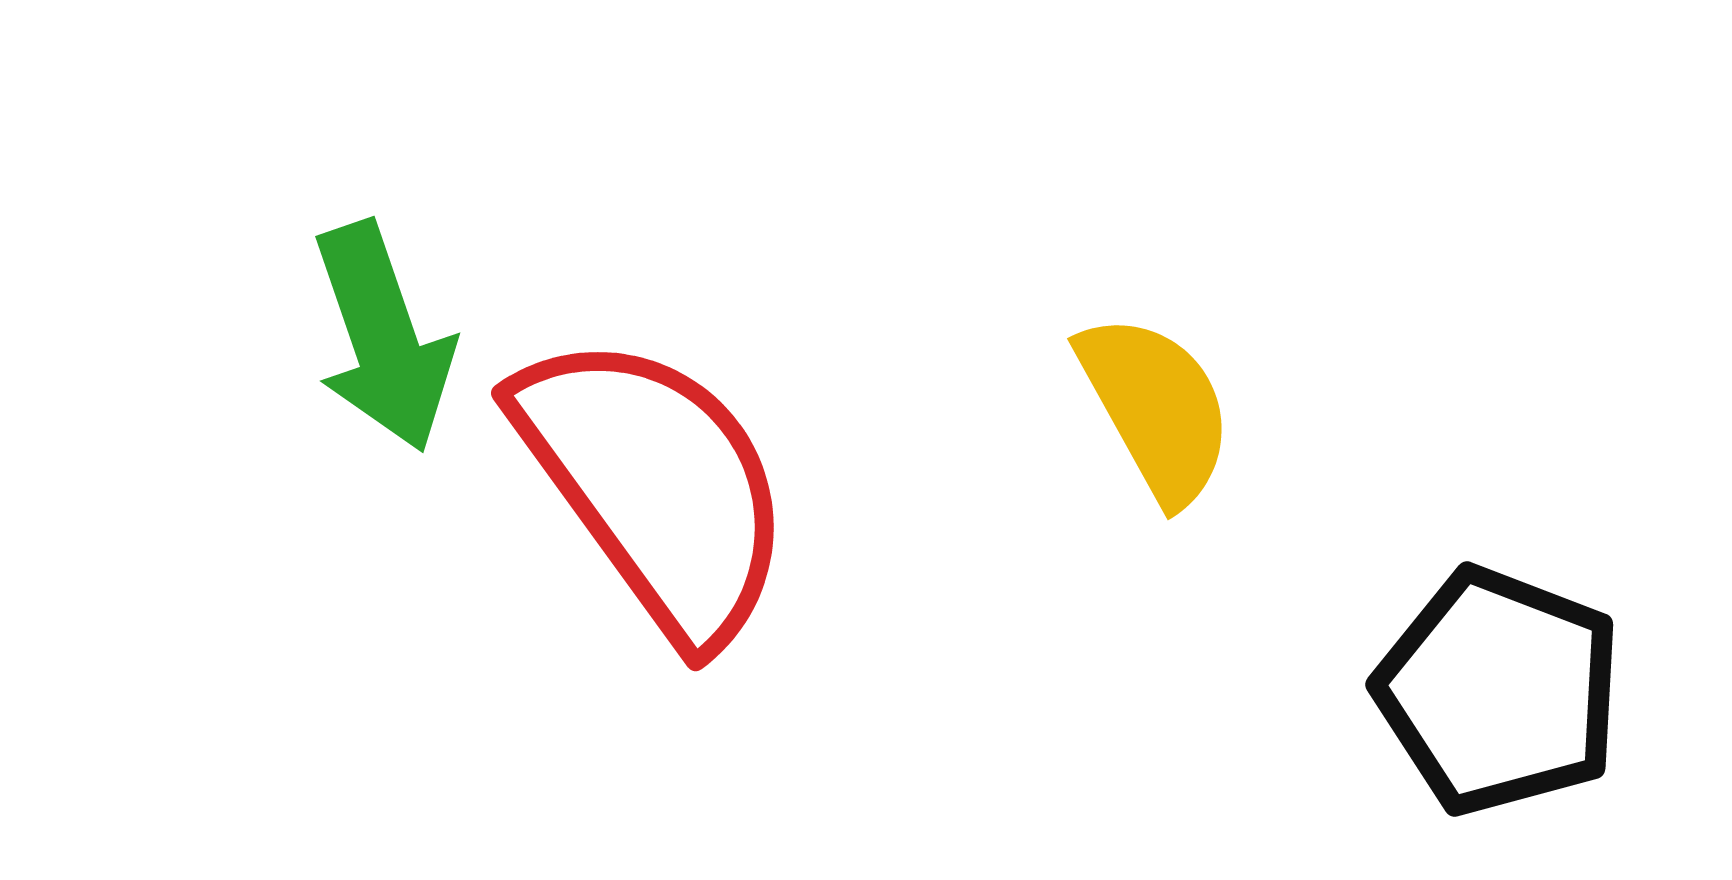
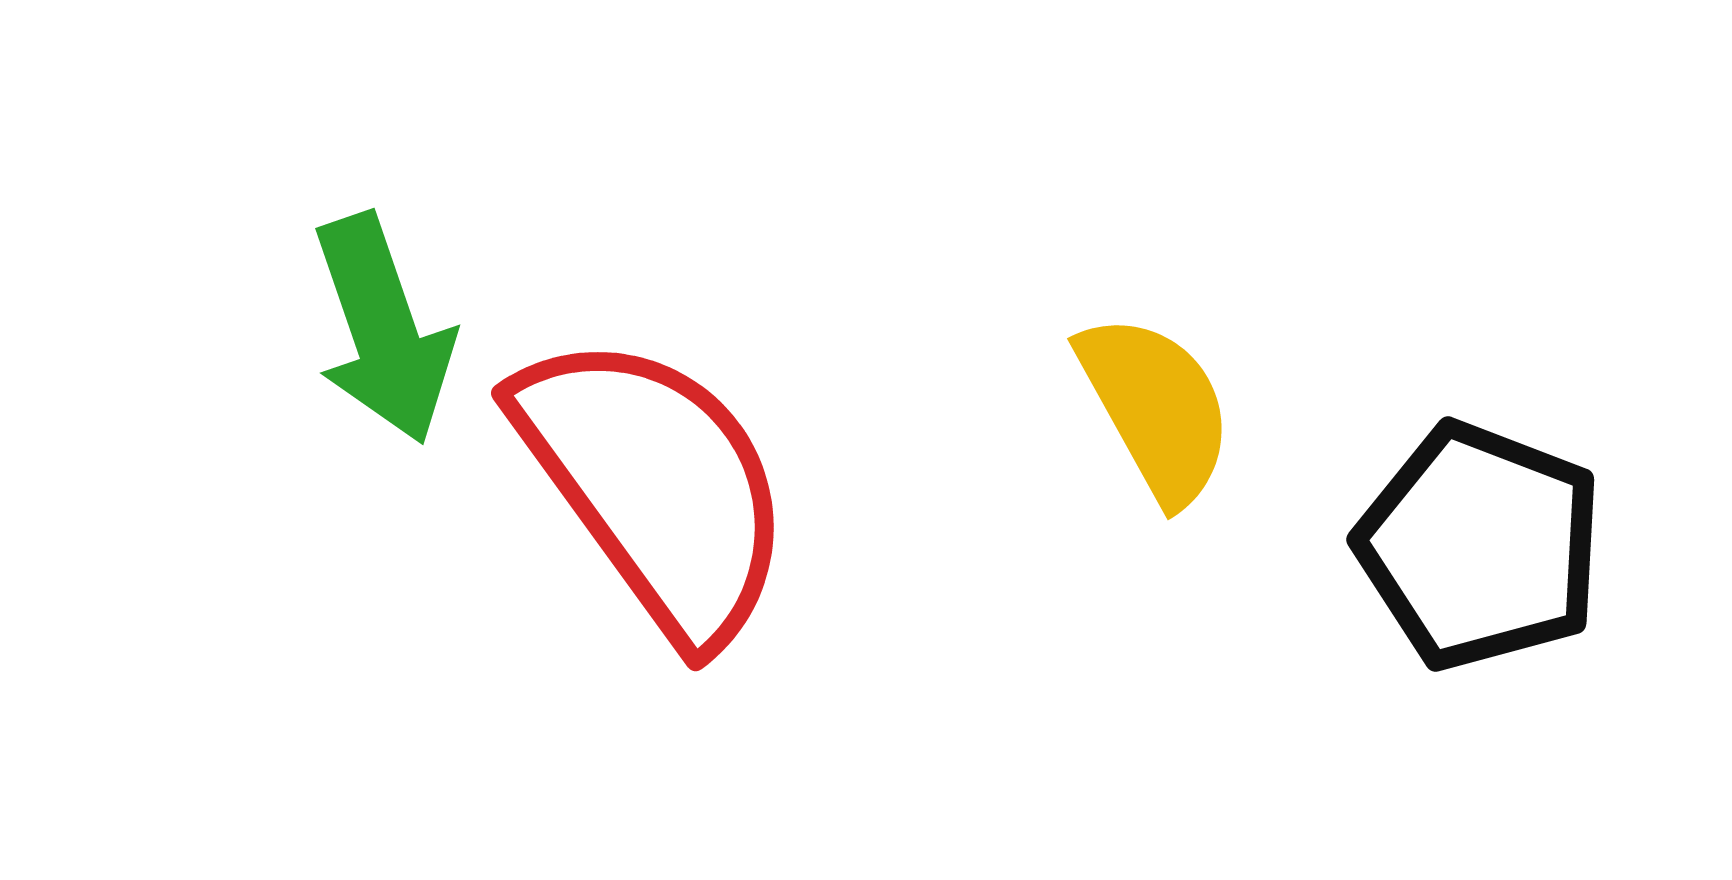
green arrow: moved 8 px up
black pentagon: moved 19 px left, 145 px up
